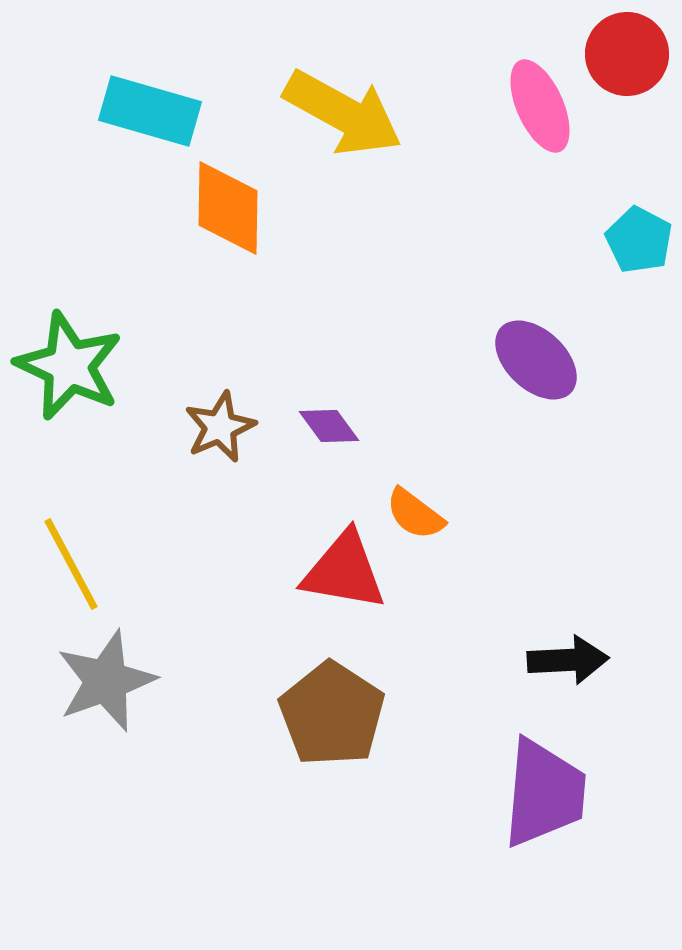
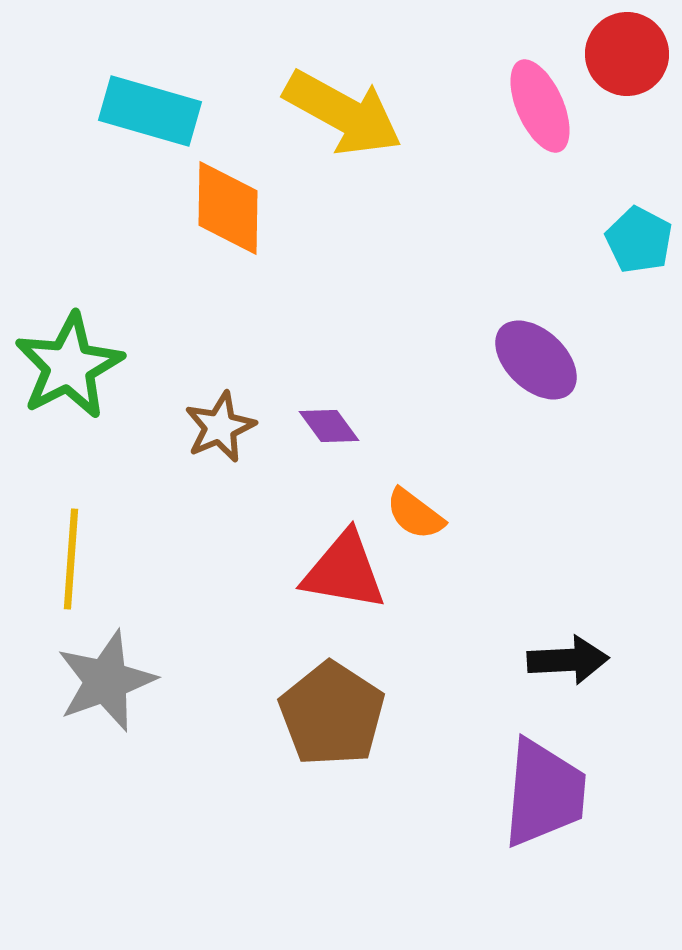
green star: rotated 20 degrees clockwise
yellow line: moved 5 px up; rotated 32 degrees clockwise
